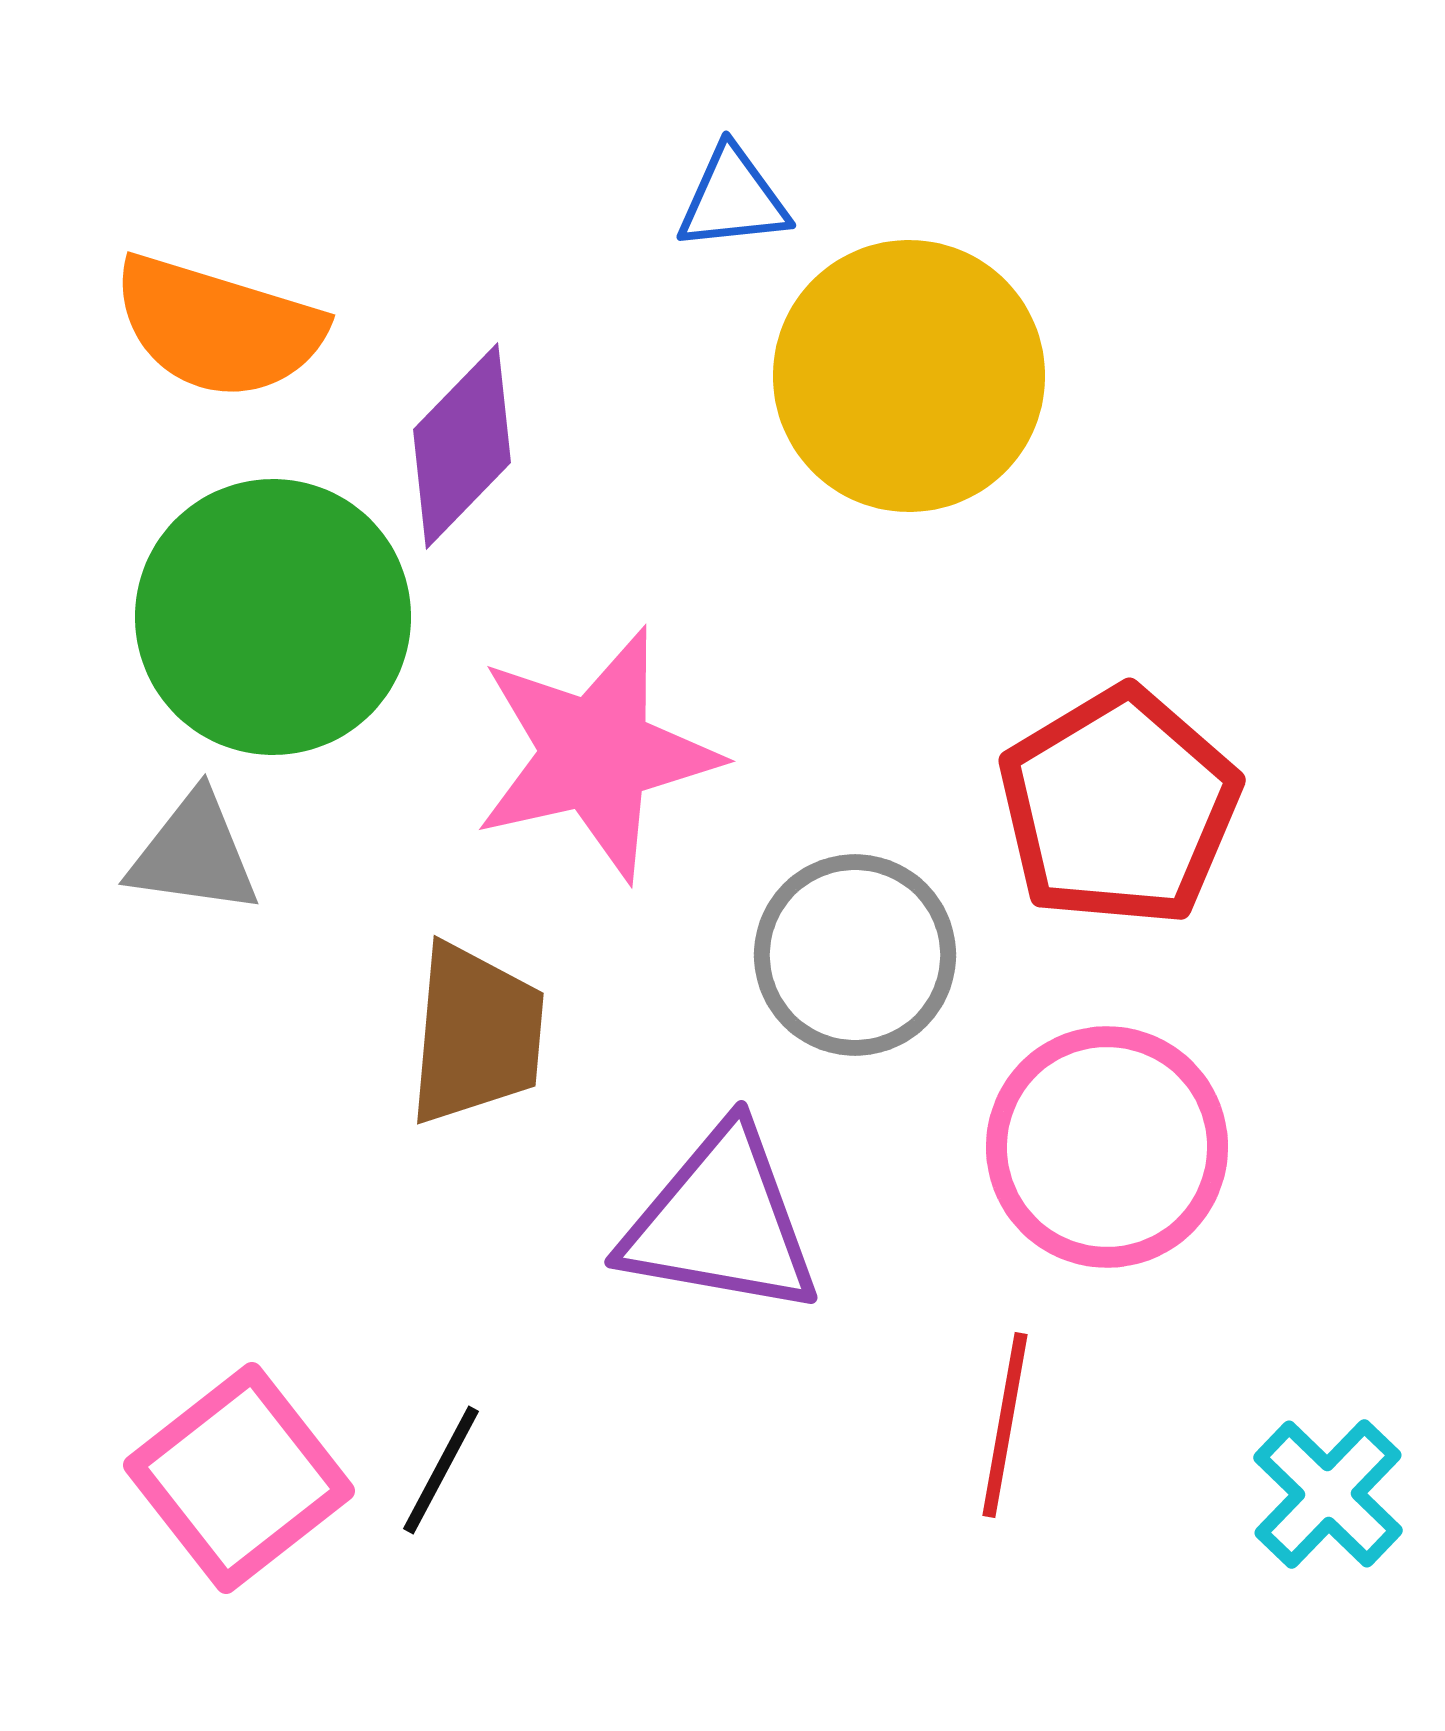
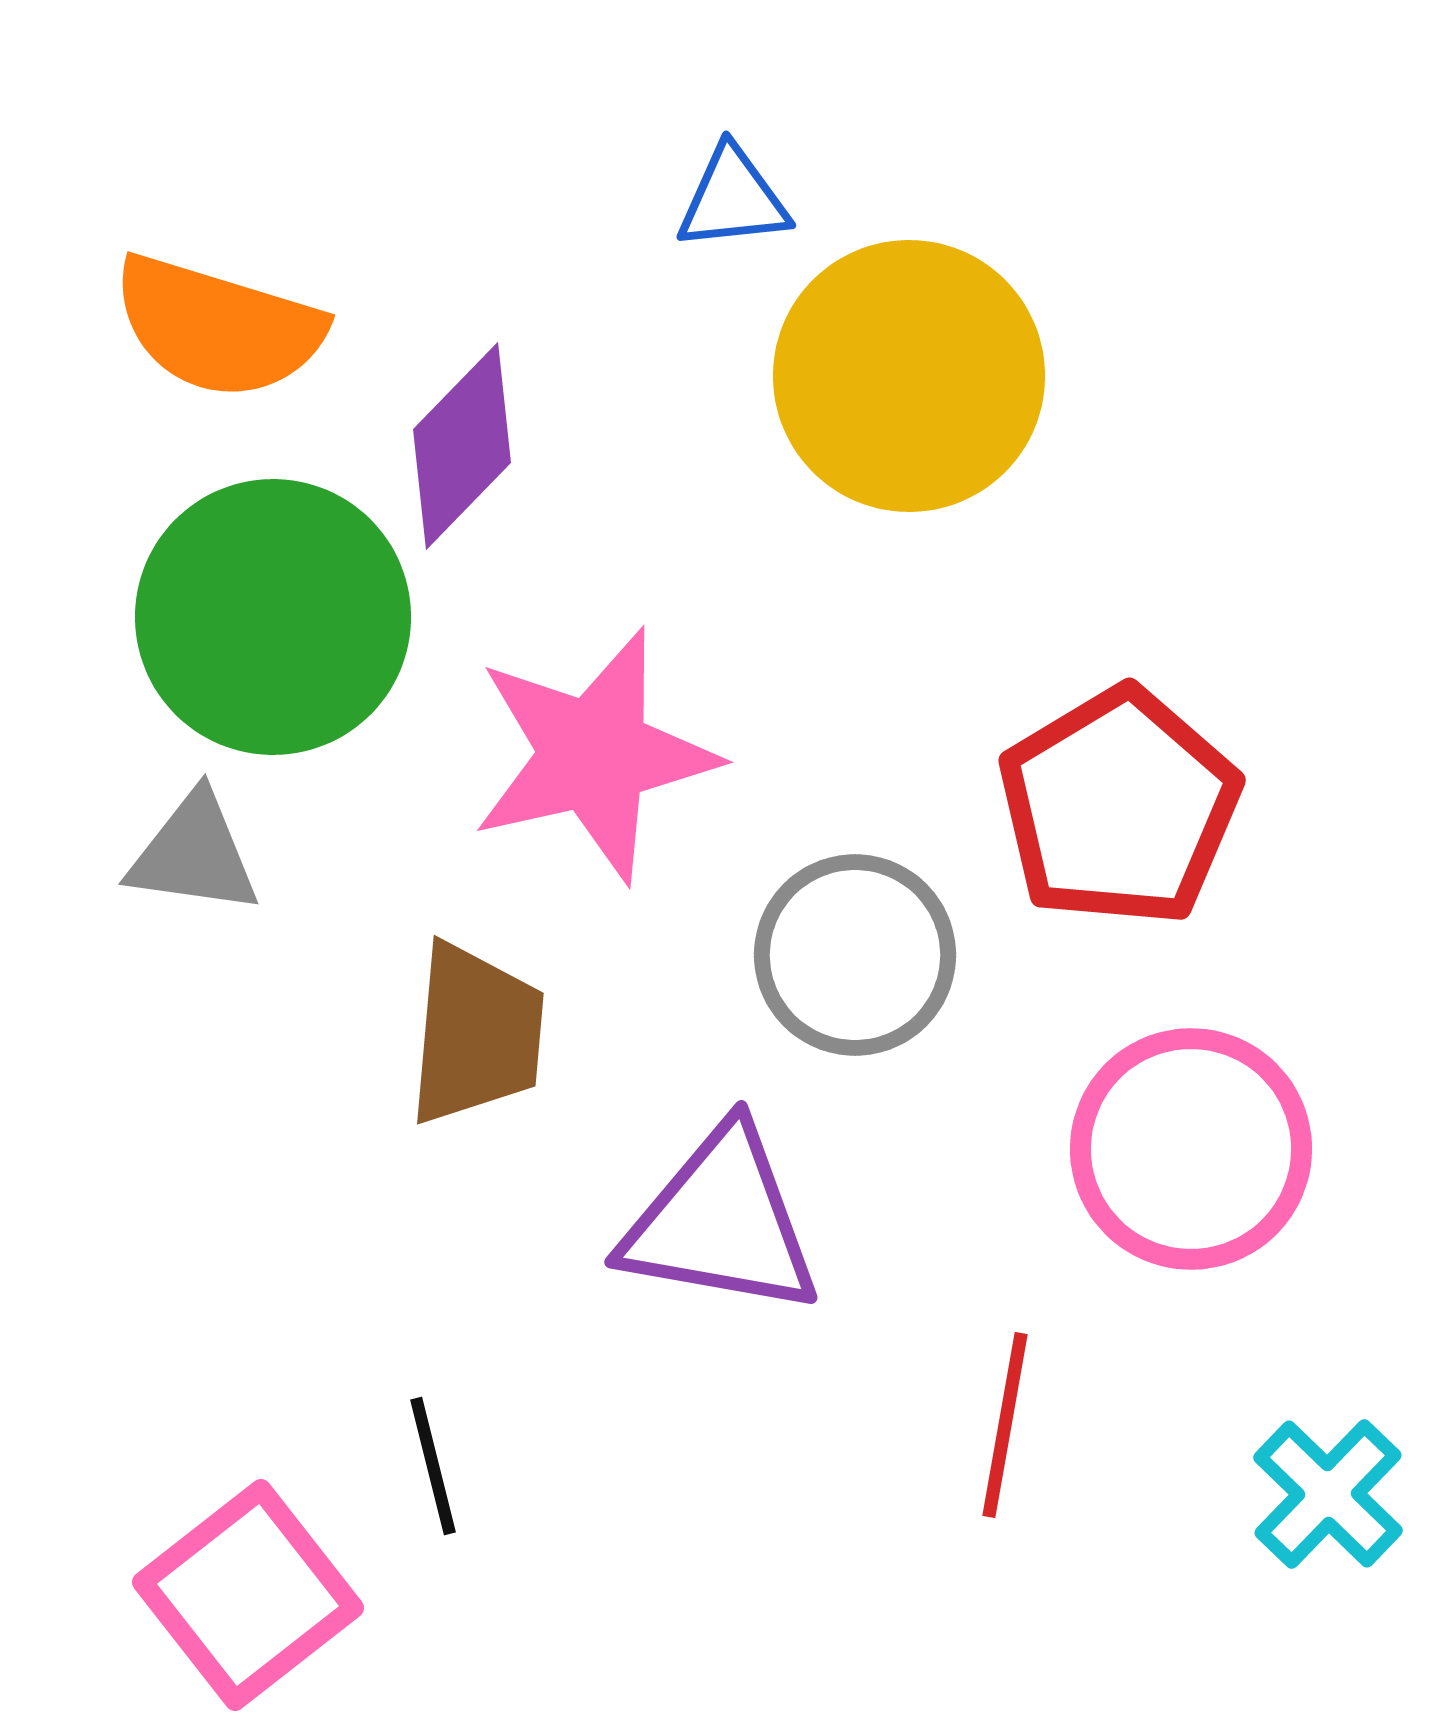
pink star: moved 2 px left, 1 px down
pink circle: moved 84 px right, 2 px down
black line: moved 8 px left, 4 px up; rotated 42 degrees counterclockwise
pink square: moved 9 px right, 117 px down
